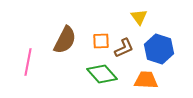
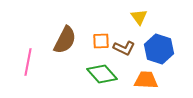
brown L-shape: rotated 50 degrees clockwise
